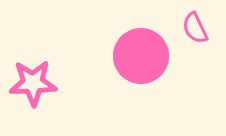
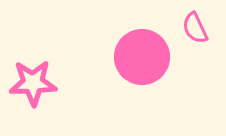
pink circle: moved 1 px right, 1 px down
